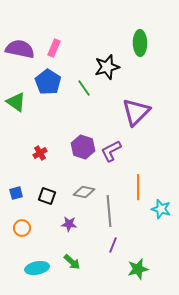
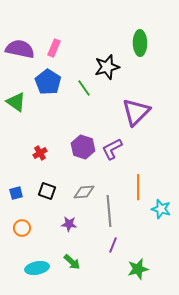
purple L-shape: moved 1 px right, 2 px up
gray diamond: rotated 15 degrees counterclockwise
black square: moved 5 px up
